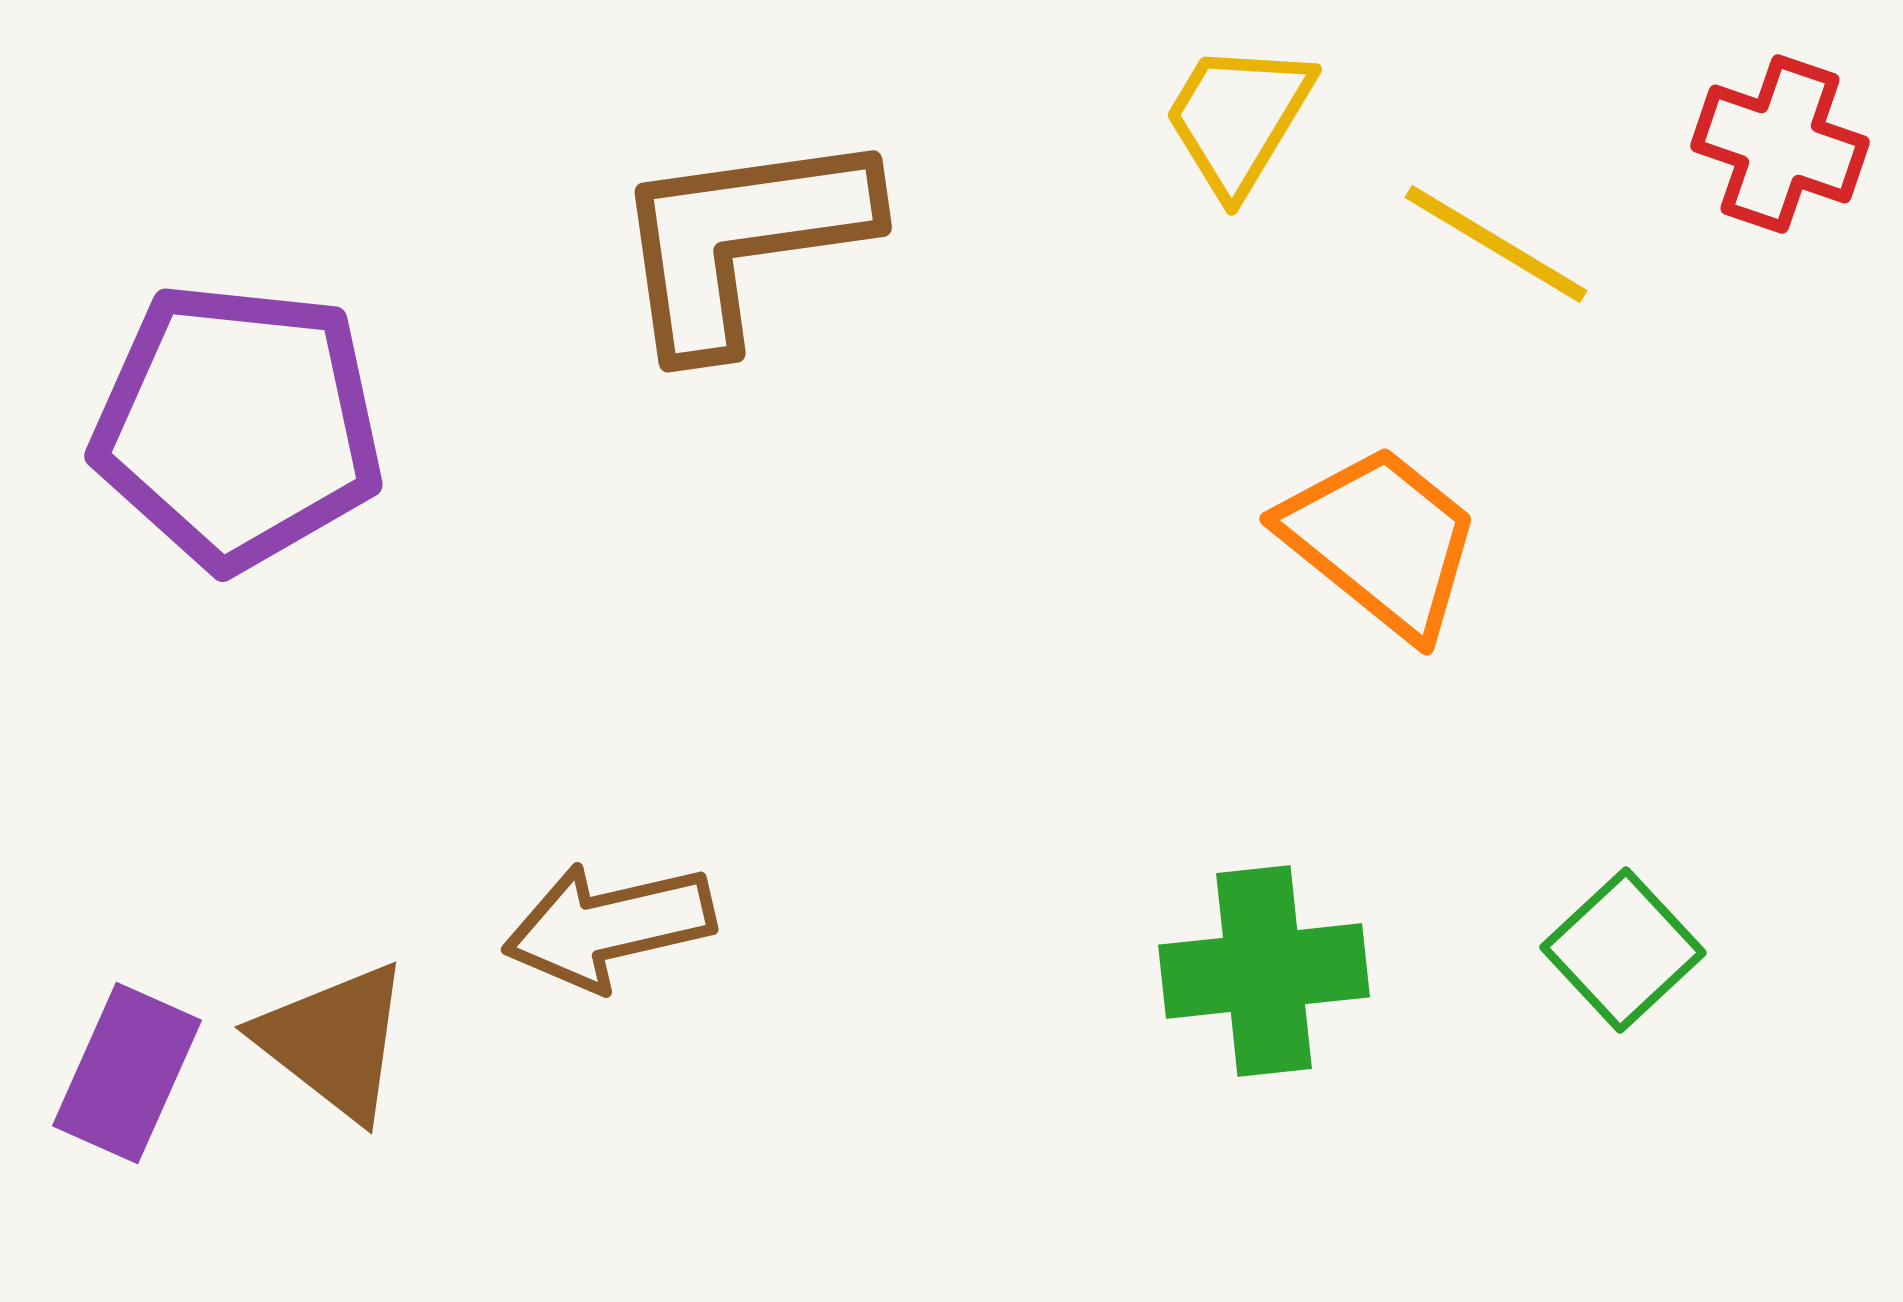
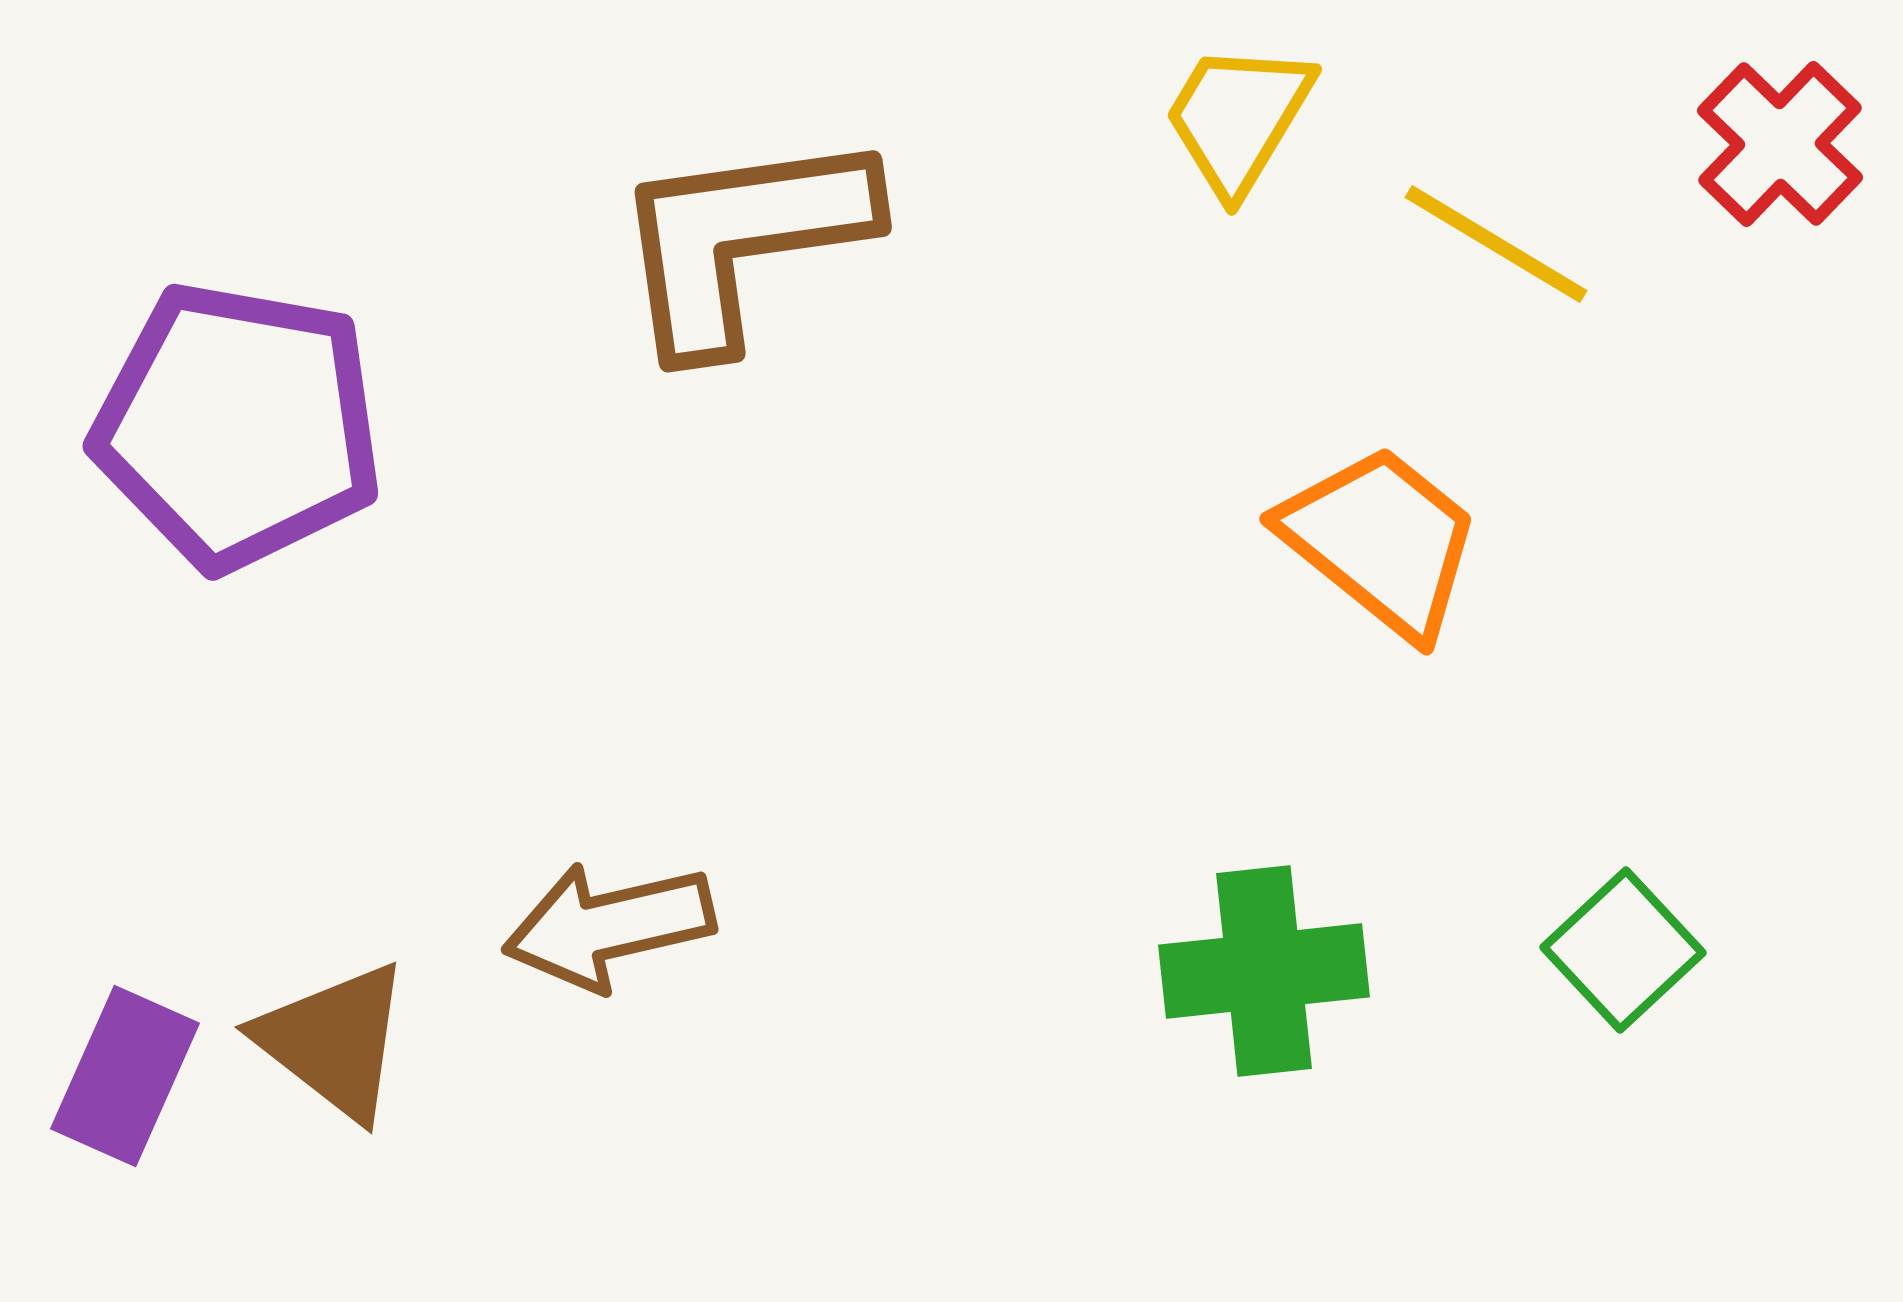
red cross: rotated 25 degrees clockwise
purple pentagon: rotated 4 degrees clockwise
purple rectangle: moved 2 px left, 3 px down
